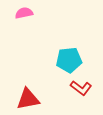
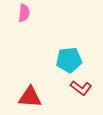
pink semicircle: rotated 108 degrees clockwise
red triangle: moved 2 px right, 2 px up; rotated 15 degrees clockwise
